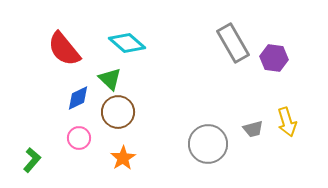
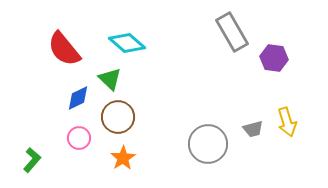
gray rectangle: moved 1 px left, 11 px up
brown circle: moved 5 px down
